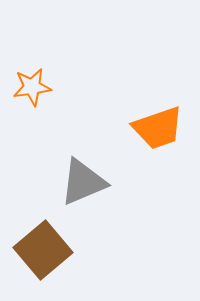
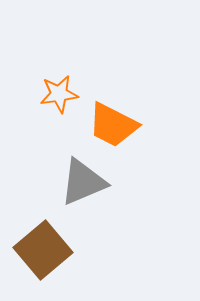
orange star: moved 27 px right, 7 px down
orange trapezoid: moved 45 px left, 3 px up; rotated 46 degrees clockwise
